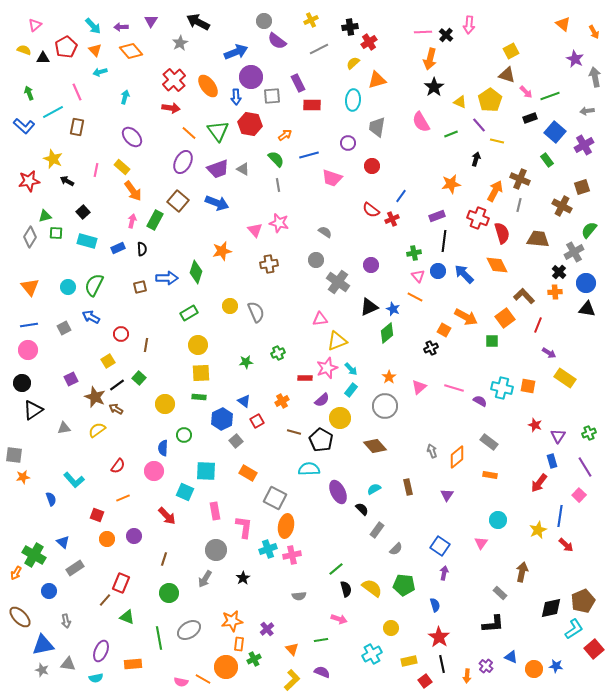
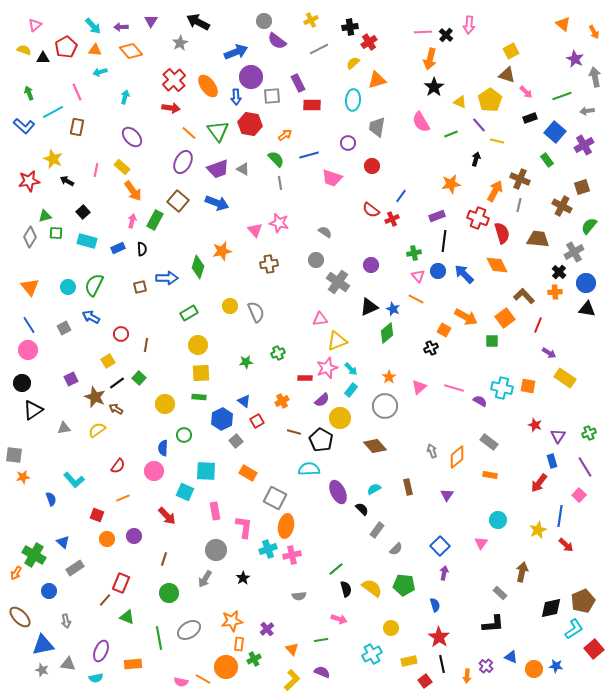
orange triangle at (95, 50): rotated 40 degrees counterclockwise
green line at (550, 96): moved 12 px right
gray line at (278, 185): moved 2 px right, 2 px up
green semicircle at (589, 230): moved 4 px up
green diamond at (196, 272): moved 2 px right, 5 px up
orange line at (415, 297): moved 1 px right, 2 px down
blue line at (29, 325): rotated 66 degrees clockwise
black line at (117, 385): moved 2 px up
blue square at (440, 546): rotated 12 degrees clockwise
